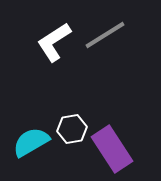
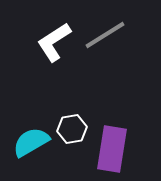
purple rectangle: rotated 42 degrees clockwise
